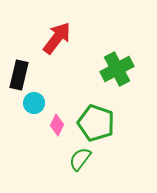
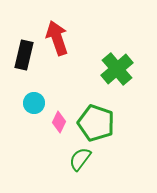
red arrow: rotated 56 degrees counterclockwise
green cross: rotated 12 degrees counterclockwise
black rectangle: moved 5 px right, 20 px up
pink diamond: moved 2 px right, 3 px up
